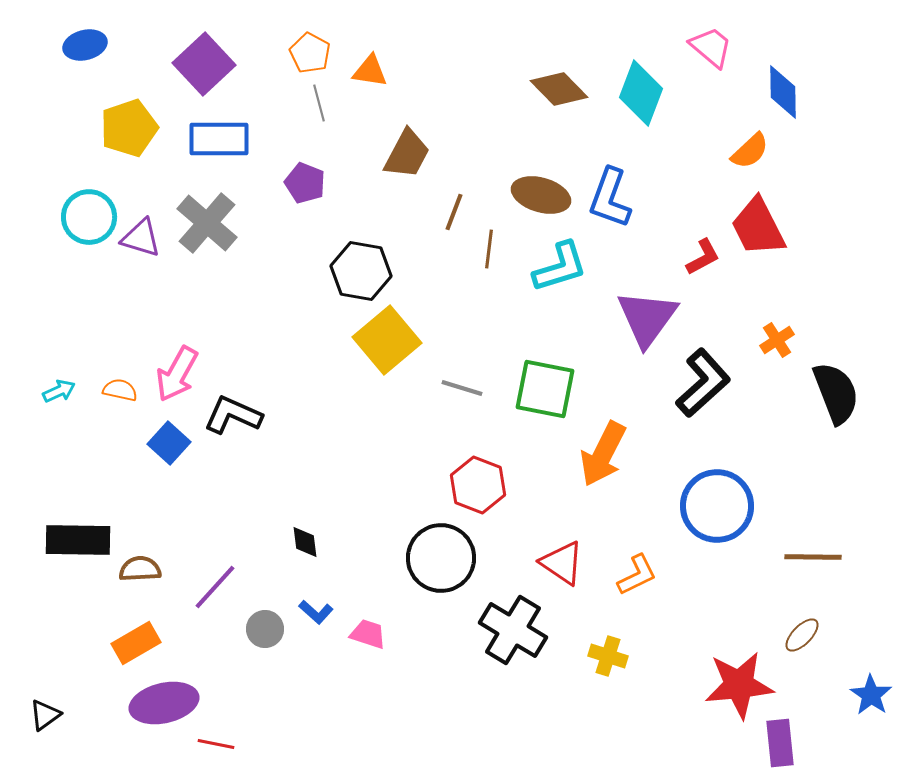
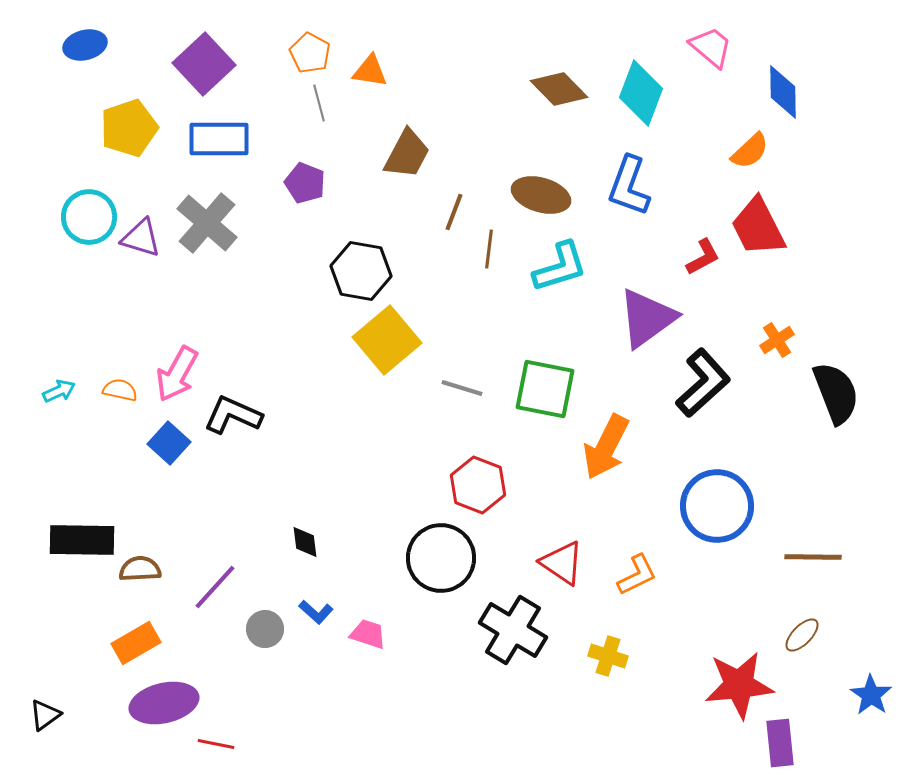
blue L-shape at (610, 198): moved 19 px right, 12 px up
purple triangle at (647, 318): rotated 18 degrees clockwise
orange arrow at (603, 454): moved 3 px right, 7 px up
black rectangle at (78, 540): moved 4 px right
